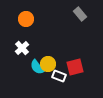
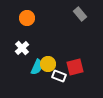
orange circle: moved 1 px right, 1 px up
cyan semicircle: rotated 119 degrees counterclockwise
